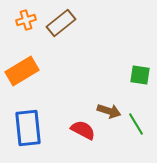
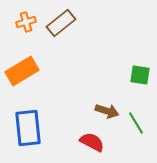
orange cross: moved 2 px down
brown arrow: moved 2 px left
green line: moved 1 px up
red semicircle: moved 9 px right, 12 px down
